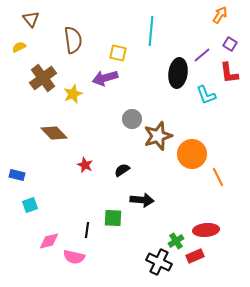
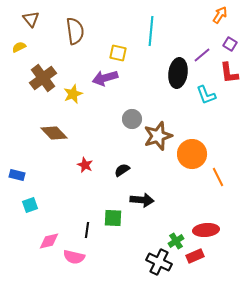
brown semicircle: moved 2 px right, 9 px up
